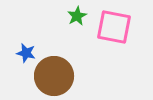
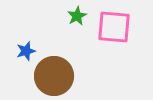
pink square: rotated 6 degrees counterclockwise
blue star: moved 2 px up; rotated 30 degrees counterclockwise
